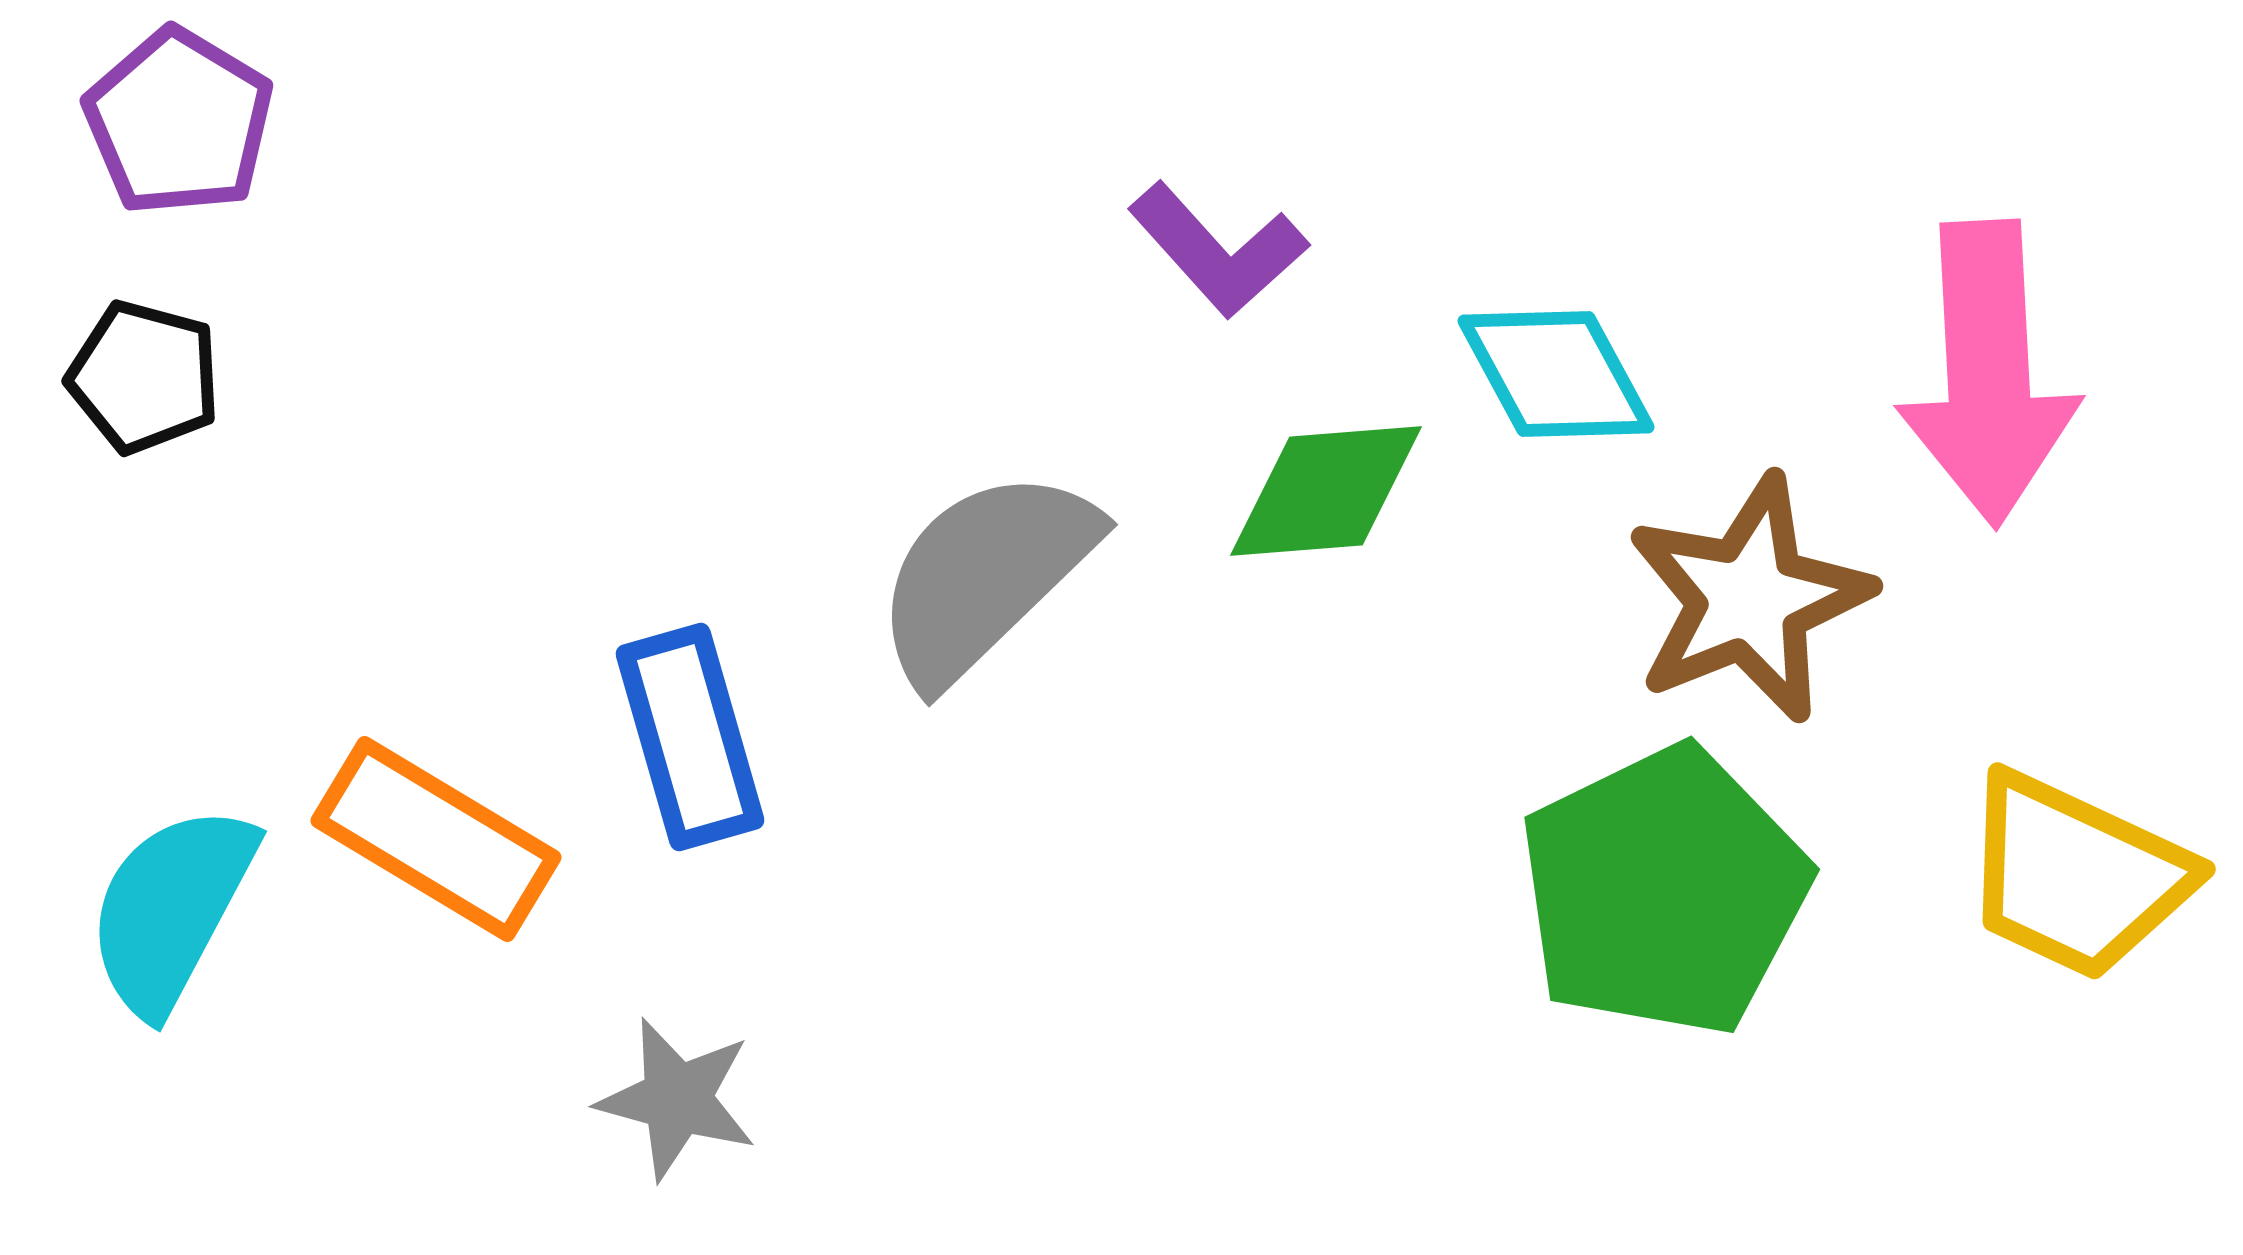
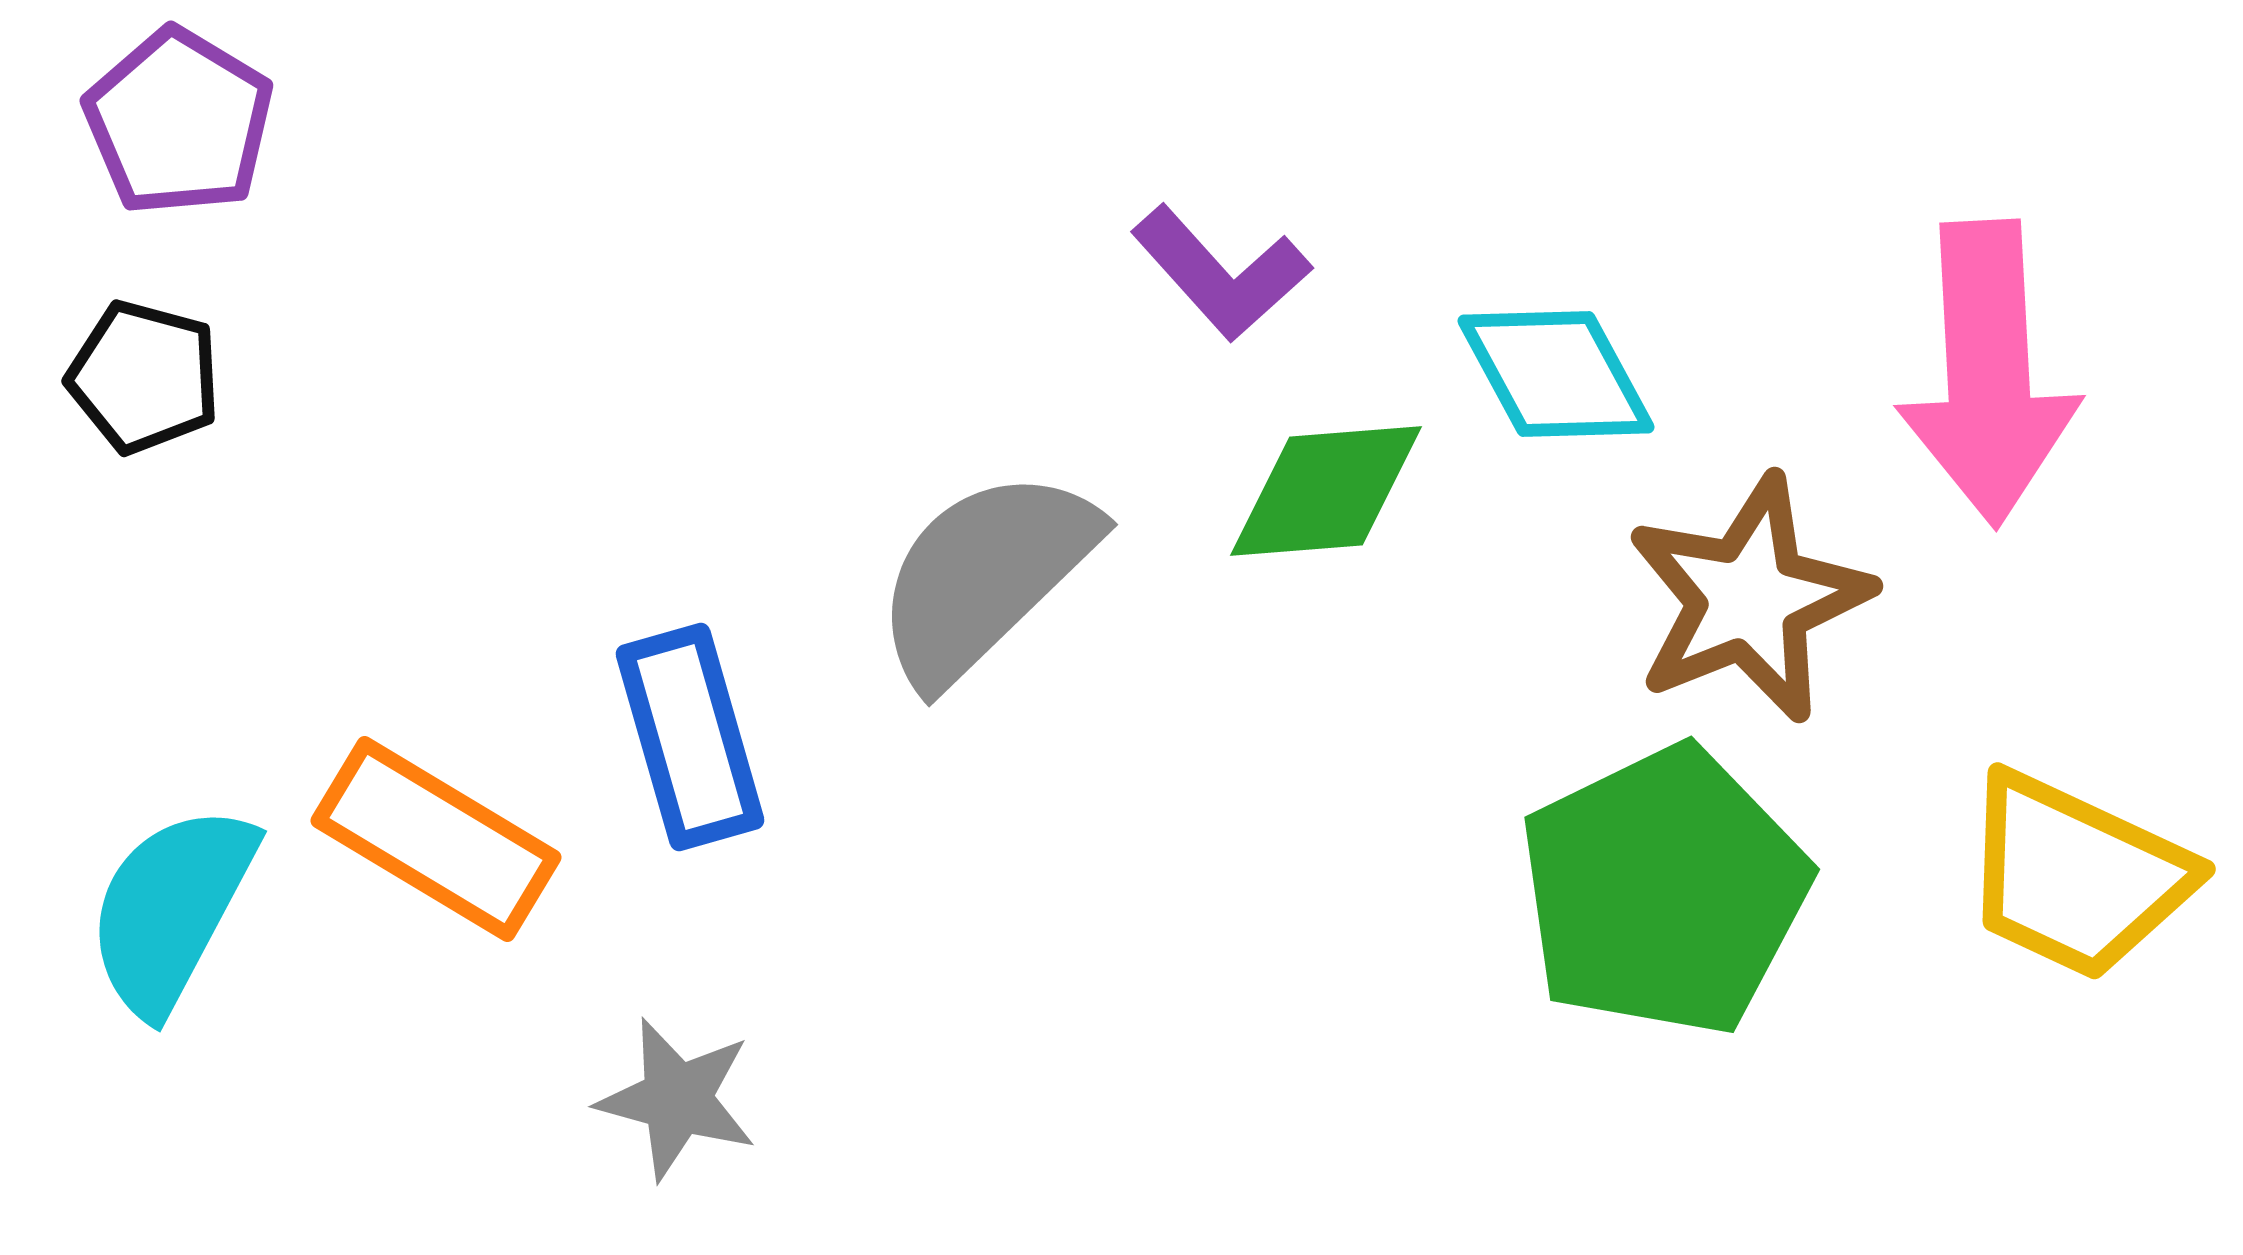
purple L-shape: moved 3 px right, 23 px down
